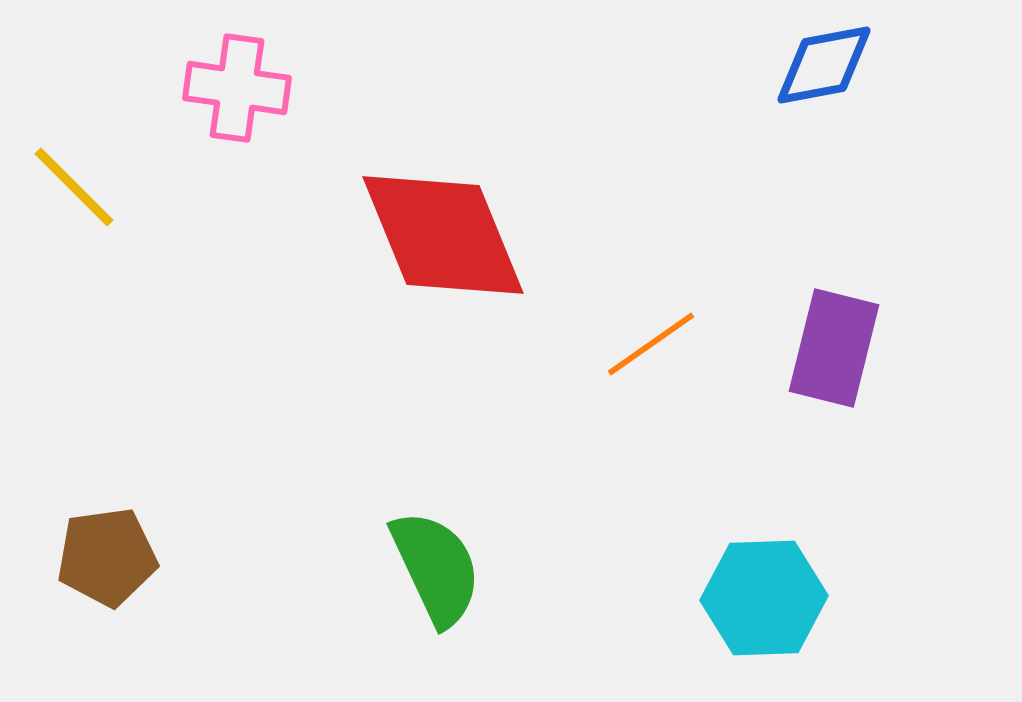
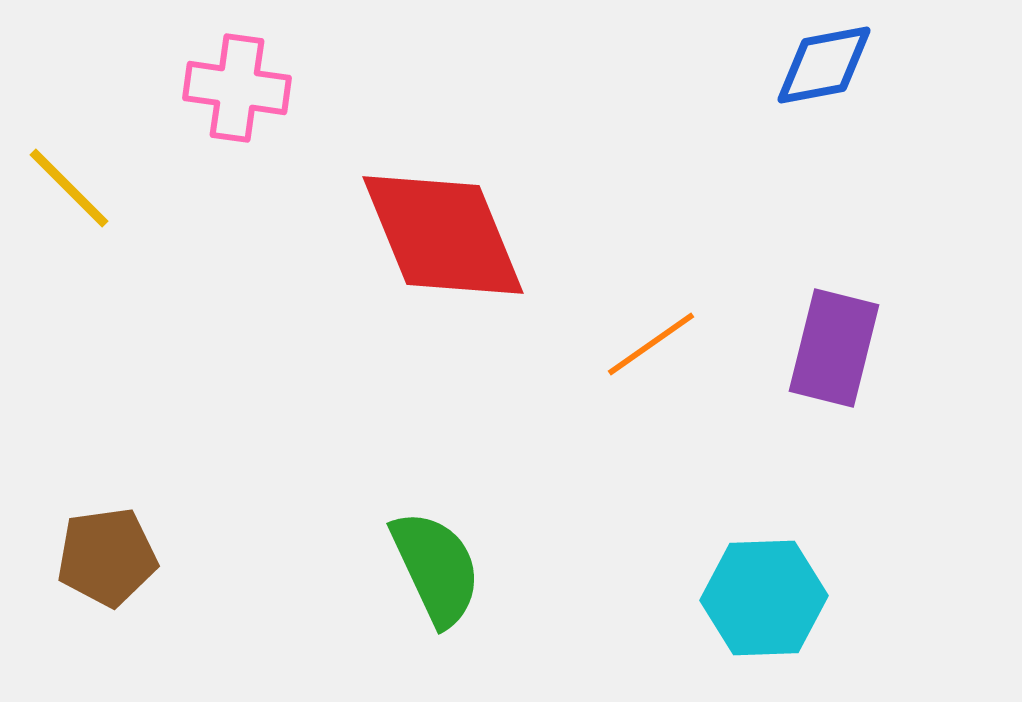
yellow line: moved 5 px left, 1 px down
